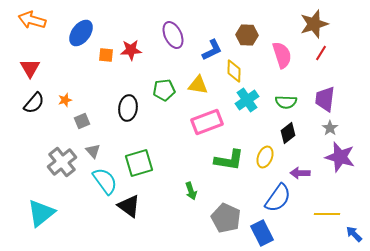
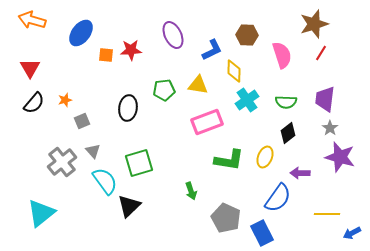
black triangle: rotated 40 degrees clockwise
blue arrow: moved 2 px left, 1 px up; rotated 72 degrees counterclockwise
